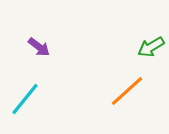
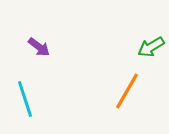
orange line: rotated 18 degrees counterclockwise
cyan line: rotated 57 degrees counterclockwise
